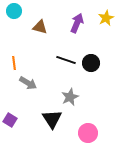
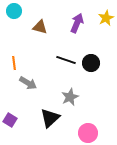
black triangle: moved 2 px left, 1 px up; rotated 20 degrees clockwise
